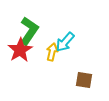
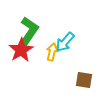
red star: moved 1 px right
